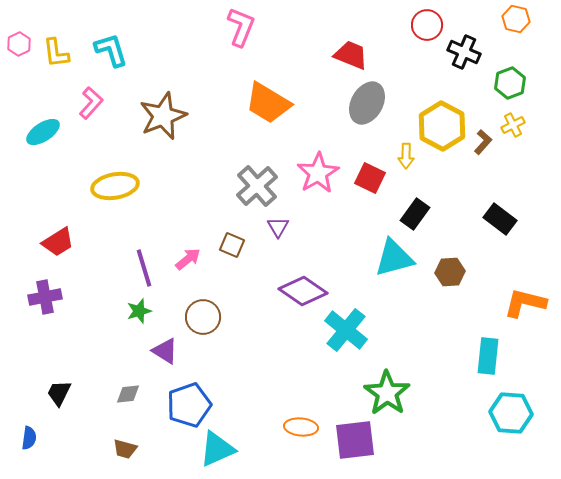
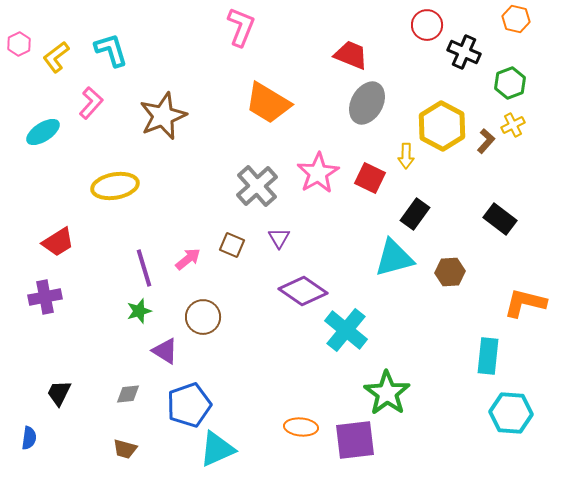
yellow L-shape at (56, 53): moved 4 px down; rotated 60 degrees clockwise
brown L-shape at (483, 142): moved 3 px right, 1 px up
purple triangle at (278, 227): moved 1 px right, 11 px down
